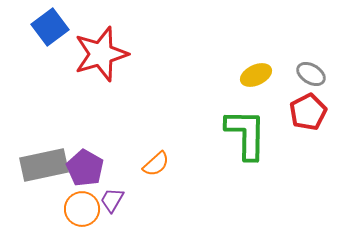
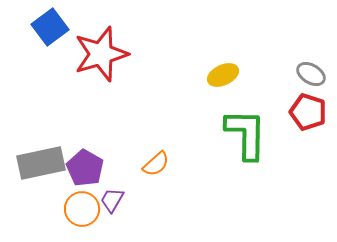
yellow ellipse: moved 33 px left
red pentagon: rotated 27 degrees counterclockwise
gray rectangle: moved 3 px left, 2 px up
